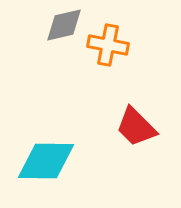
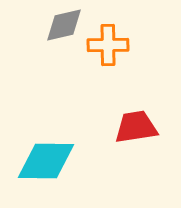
orange cross: rotated 12 degrees counterclockwise
red trapezoid: rotated 126 degrees clockwise
